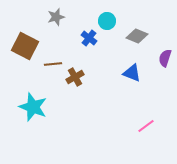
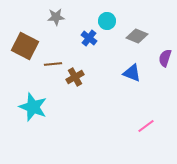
gray star: rotated 12 degrees clockwise
